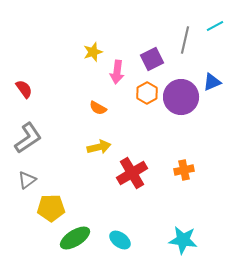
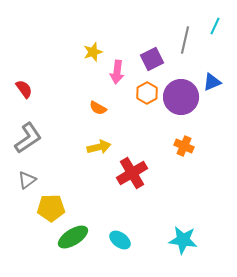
cyan line: rotated 36 degrees counterclockwise
orange cross: moved 24 px up; rotated 36 degrees clockwise
green ellipse: moved 2 px left, 1 px up
